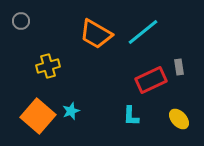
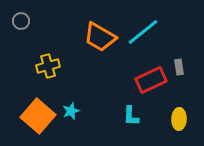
orange trapezoid: moved 4 px right, 3 px down
yellow ellipse: rotated 45 degrees clockwise
